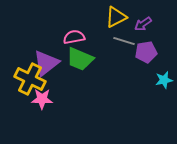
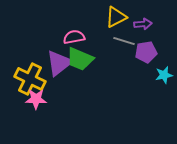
purple arrow: rotated 150 degrees counterclockwise
purple triangle: moved 13 px right
cyan star: moved 5 px up
pink star: moved 6 px left
